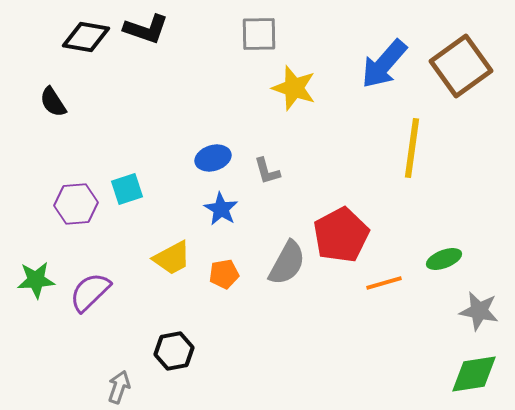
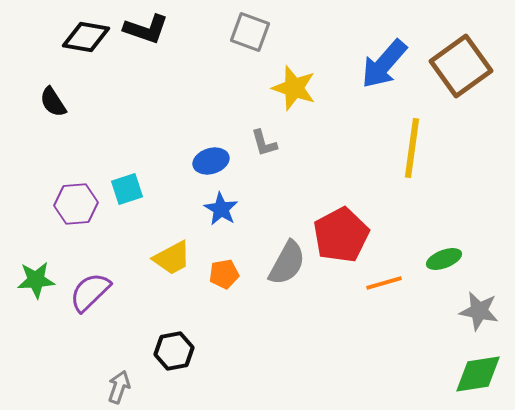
gray square: moved 9 px left, 2 px up; rotated 21 degrees clockwise
blue ellipse: moved 2 px left, 3 px down
gray L-shape: moved 3 px left, 28 px up
green diamond: moved 4 px right
